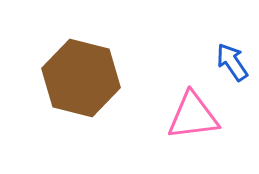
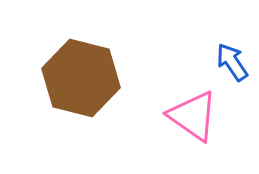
pink triangle: rotated 42 degrees clockwise
